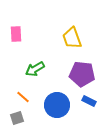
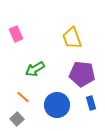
pink rectangle: rotated 21 degrees counterclockwise
blue rectangle: moved 2 px right, 2 px down; rotated 48 degrees clockwise
gray square: moved 1 px down; rotated 24 degrees counterclockwise
